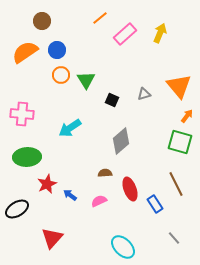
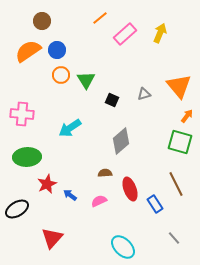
orange semicircle: moved 3 px right, 1 px up
